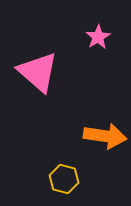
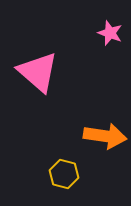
pink star: moved 12 px right, 4 px up; rotated 20 degrees counterclockwise
yellow hexagon: moved 5 px up
